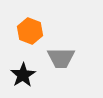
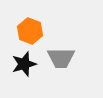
black star: moved 1 px right, 11 px up; rotated 15 degrees clockwise
